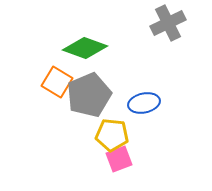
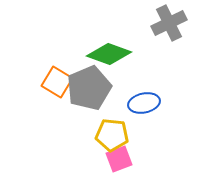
gray cross: moved 1 px right
green diamond: moved 24 px right, 6 px down
gray pentagon: moved 7 px up
